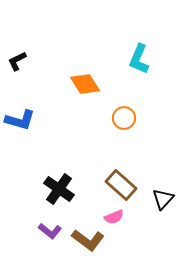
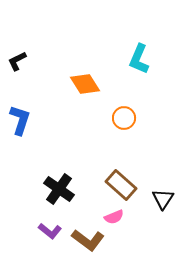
blue L-shape: rotated 88 degrees counterclockwise
black triangle: rotated 10 degrees counterclockwise
